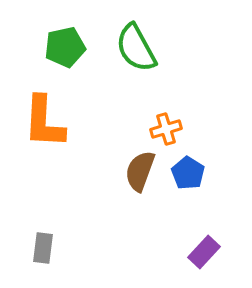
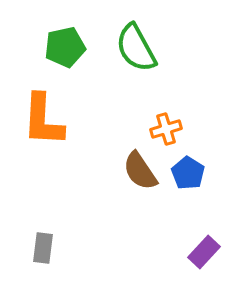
orange L-shape: moved 1 px left, 2 px up
brown semicircle: rotated 54 degrees counterclockwise
